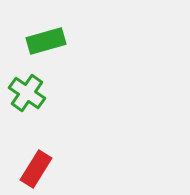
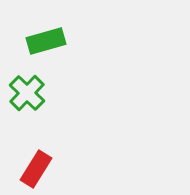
green cross: rotated 9 degrees clockwise
